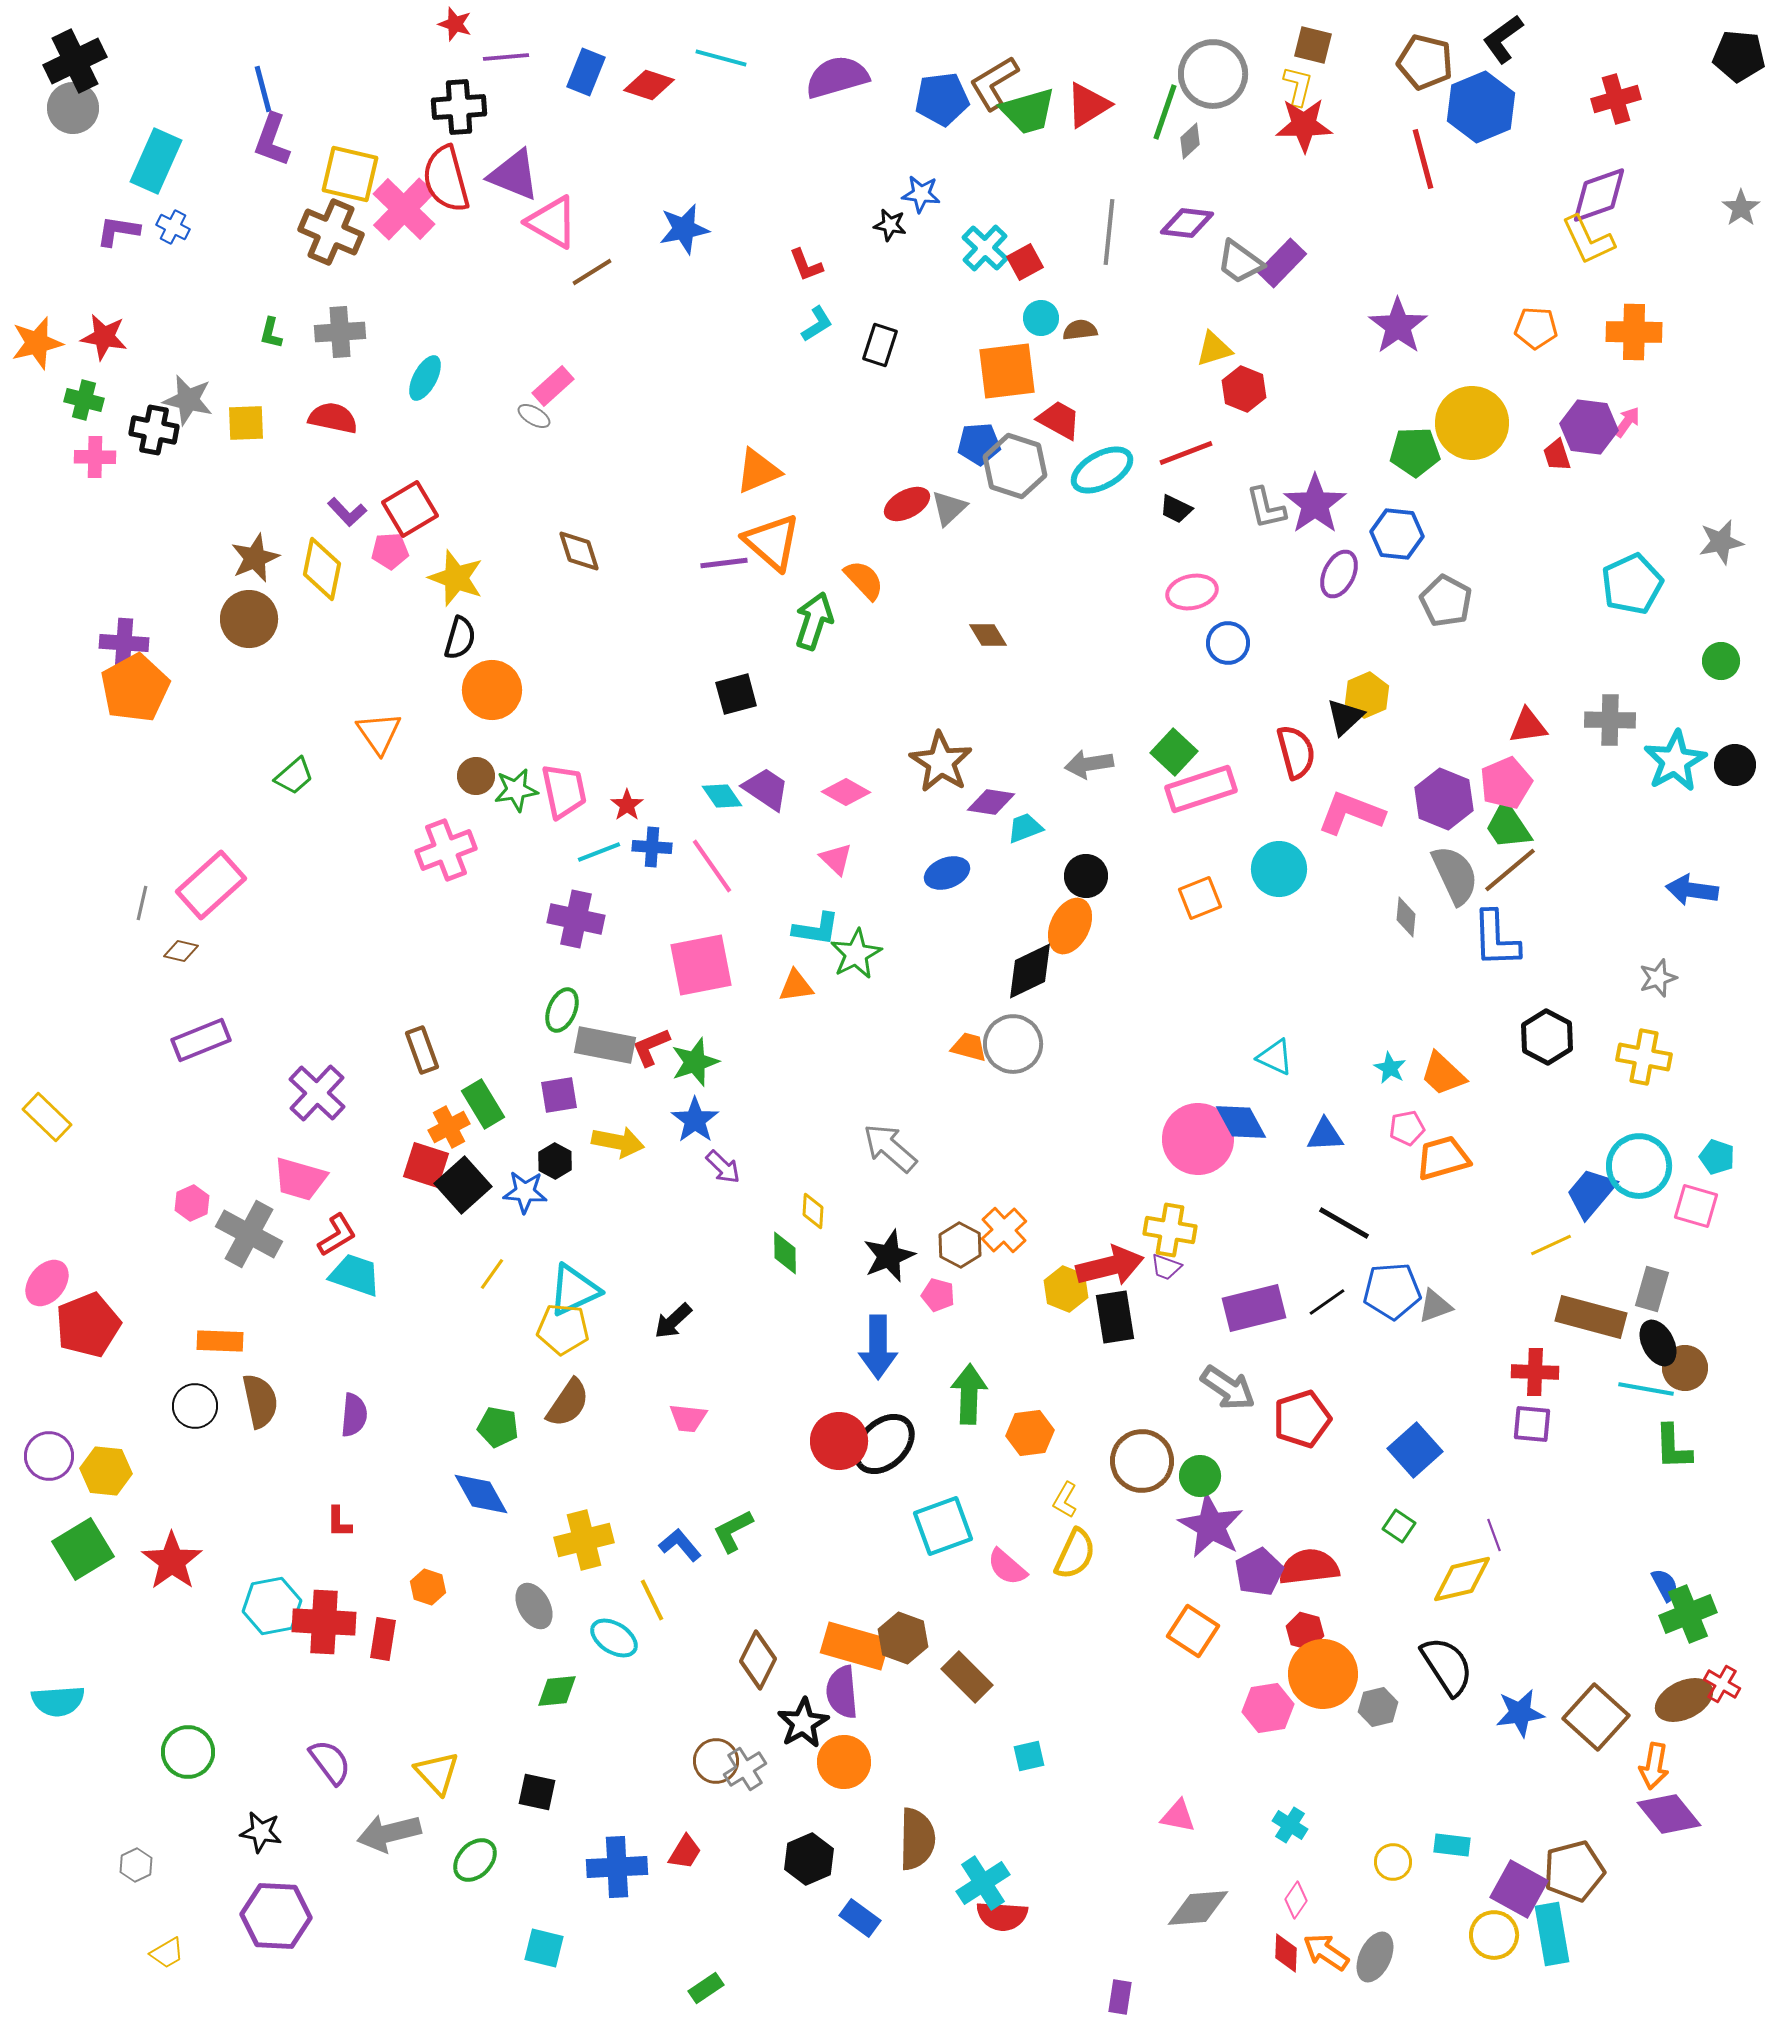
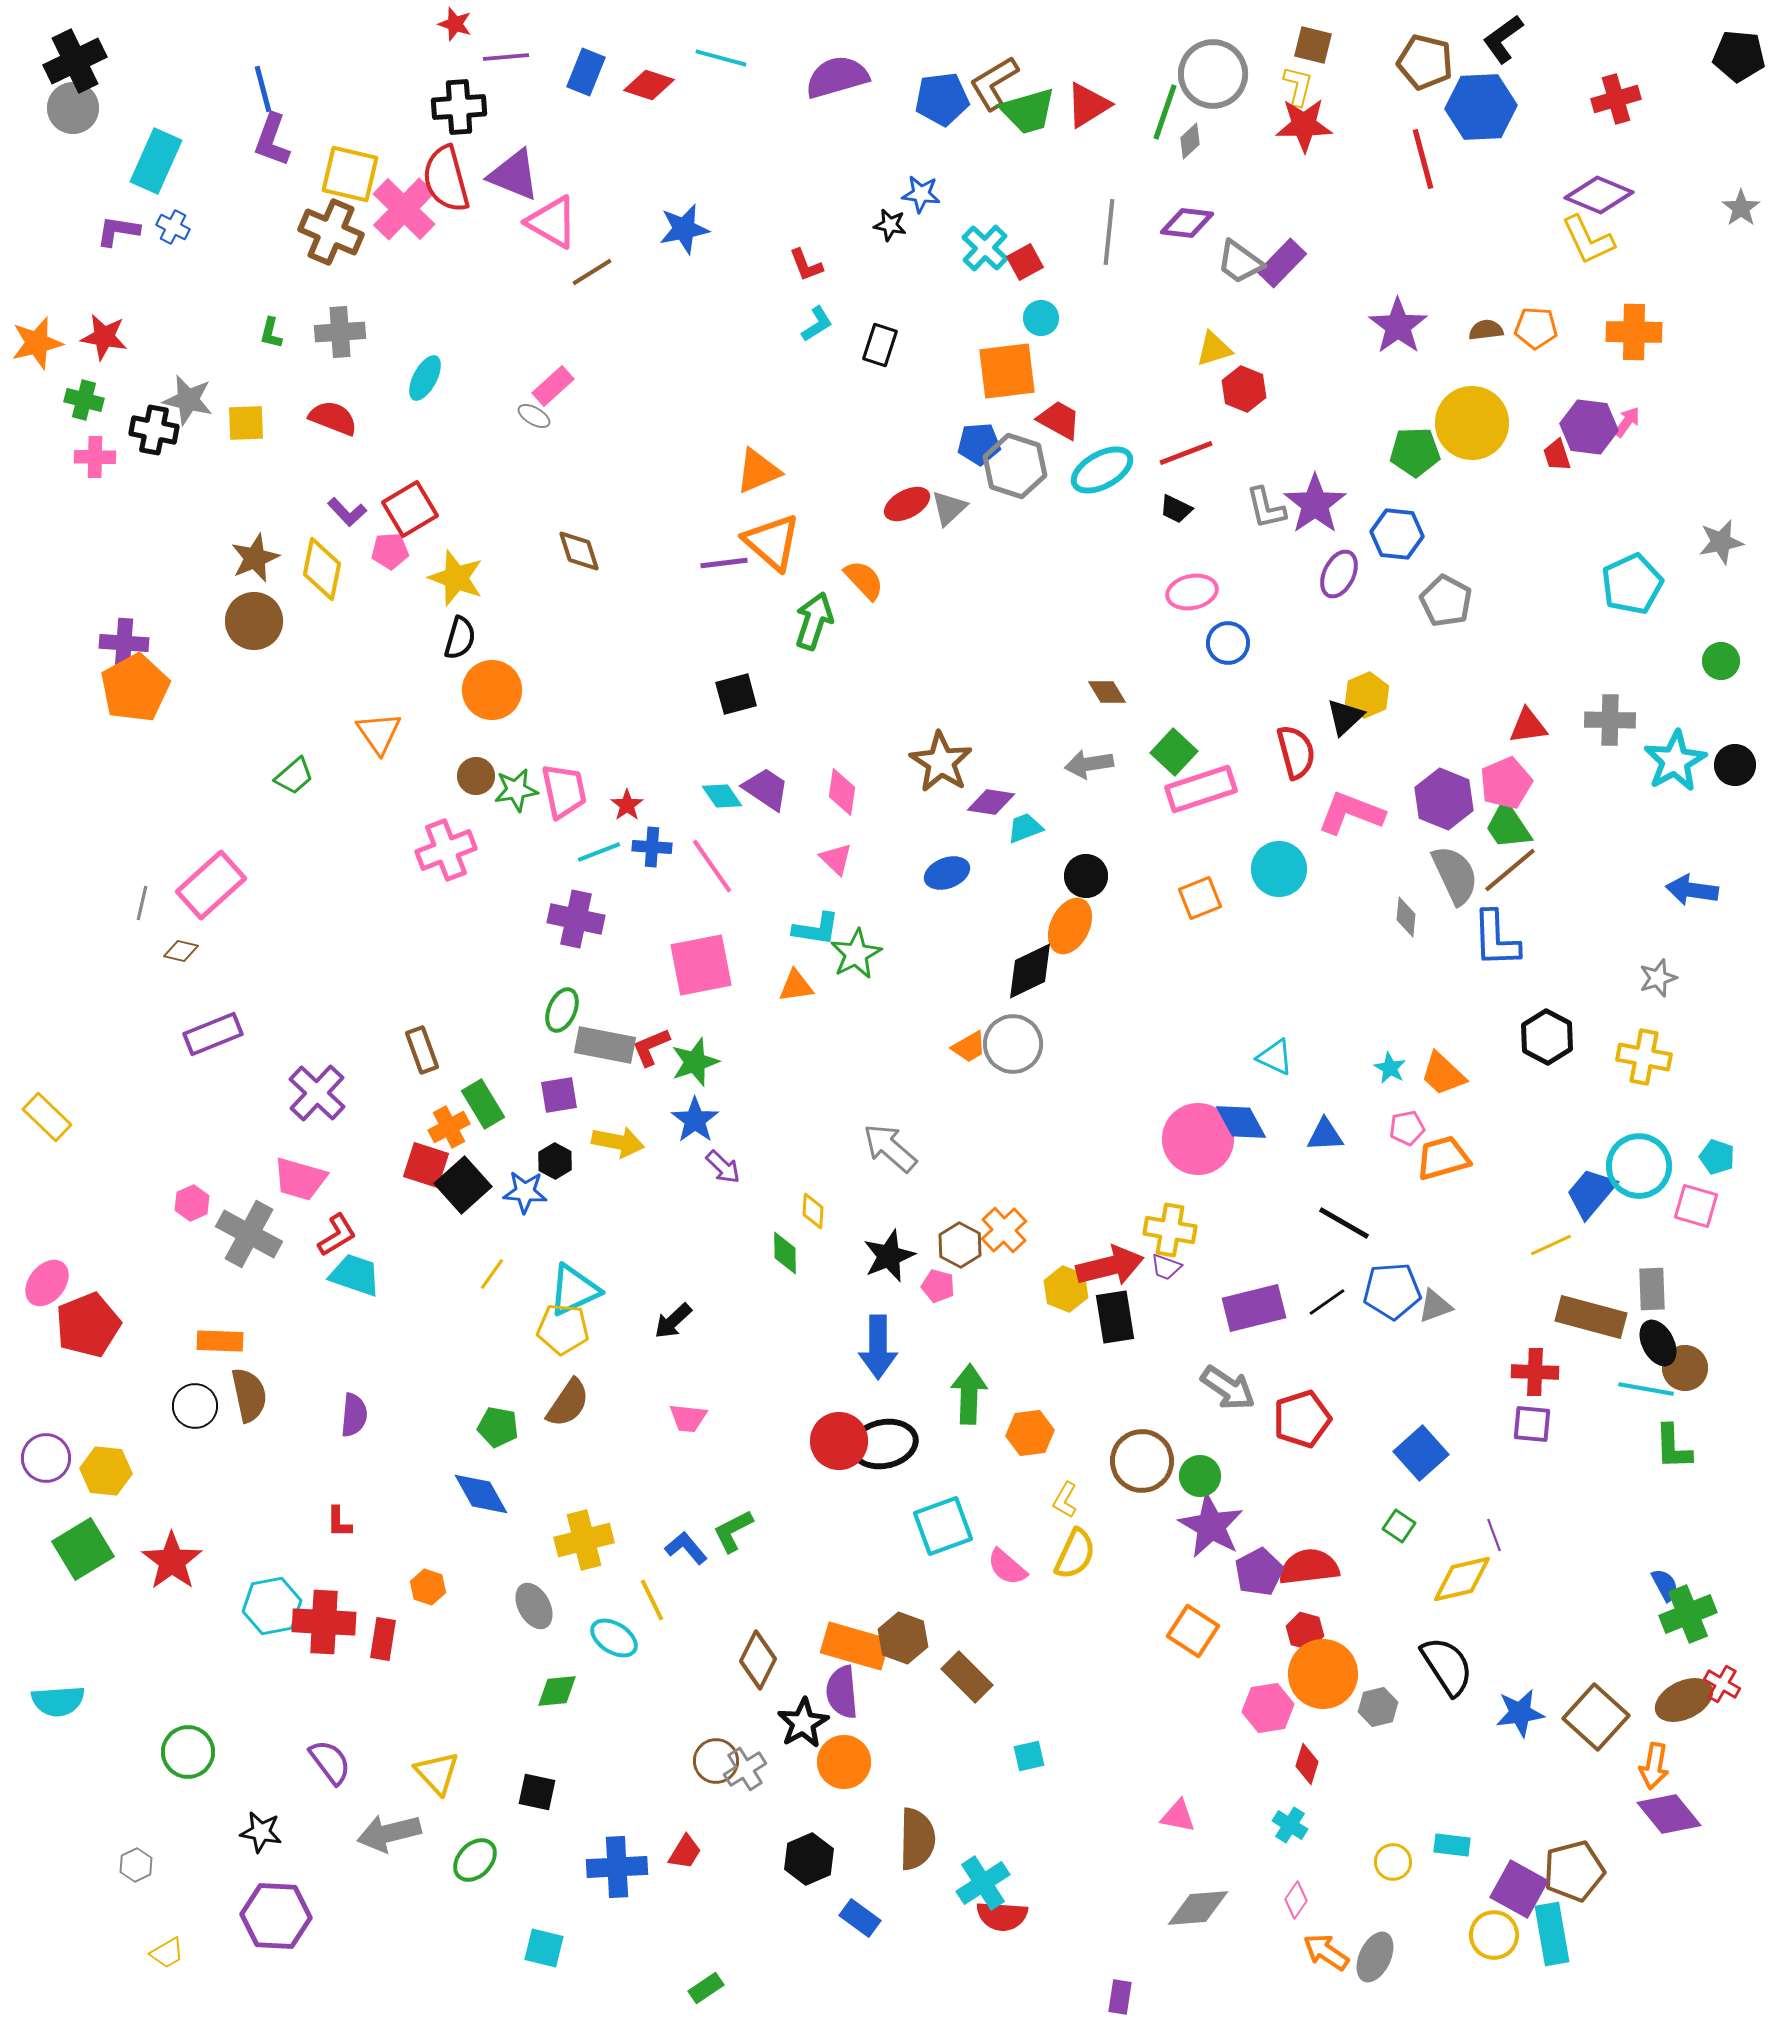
blue hexagon at (1481, 107): rotated 20 degrees clockwise
purple diamond at (1599, 195): rotated 42 degrees clockwise
brown semicircle at (1080, 330): moved 406 px right
red semicircle at (333, 418): rotated 9 degrees clockwise
brown circle at (249, 619): moved 5 px right, 2 px down
brown diamond at (988, 635): moved 119 px right, 57 px down
pink diamond at (846, 792): moved 4 px left; rotated 69 degrees clockwise
purple rectangle at (201, 1040): moved 12 px right, 6 px up
orange trapezoid at (969, 1047): rotated 135 degrees clockwise
gray rectangle at (1652, 1289): rotated 18 degrees counterclockwise
pink pentagon at (938, 1295): moved 9 px up
brown semicircle at (260, 1401): moved 11 px left, 6 px up
black ellipse at (884, 1444): rotated 32 degrees clockwise
blue square at (1415, 1450): moved 6 px right, 3 px down
purple circle at (49, 1456): moved 3 px left, 2 px down
blue L-shape at (680, 1545): moved 6 px right, 3 px down
red diamond at (1286, 1953): moved 21 px right, 189 px up; rotated 15 degrees clockwise
